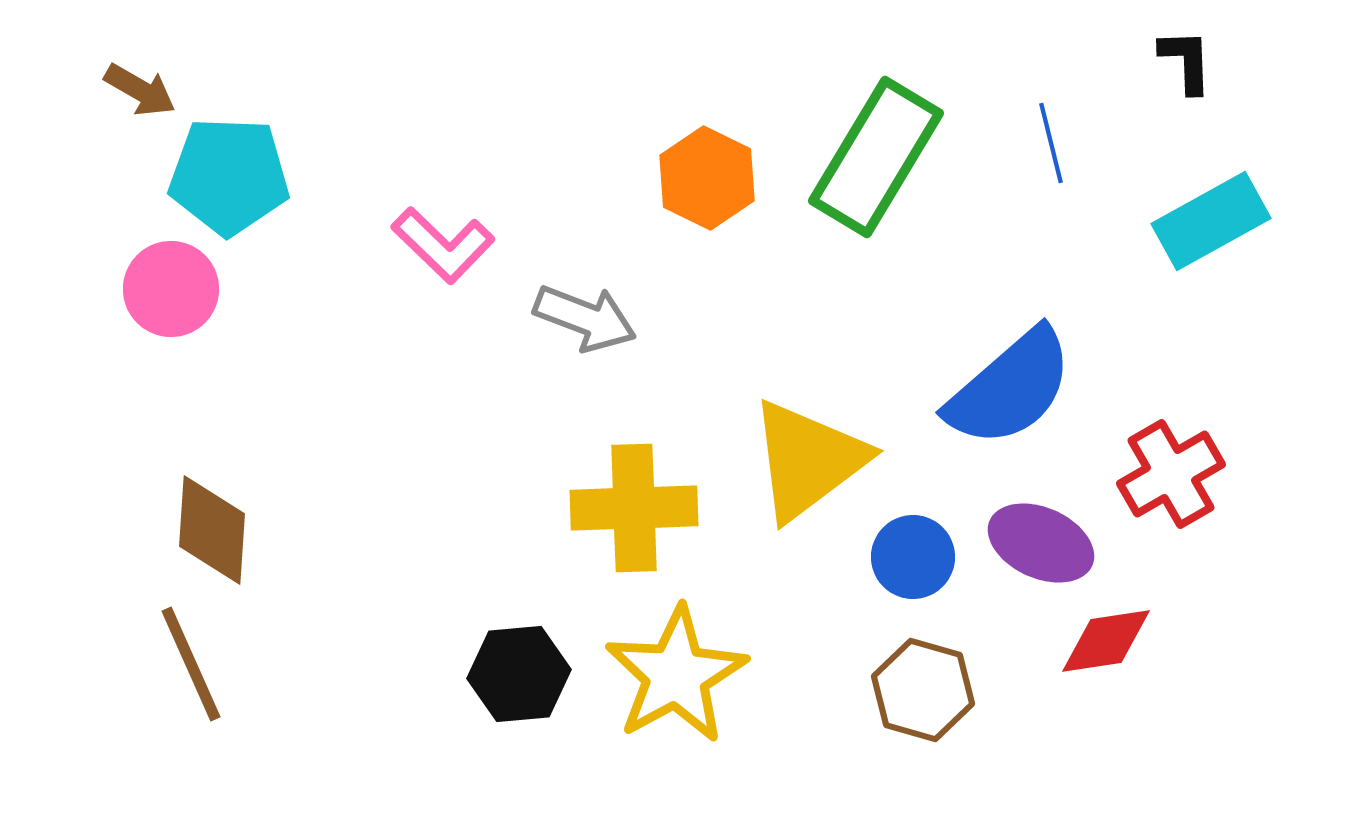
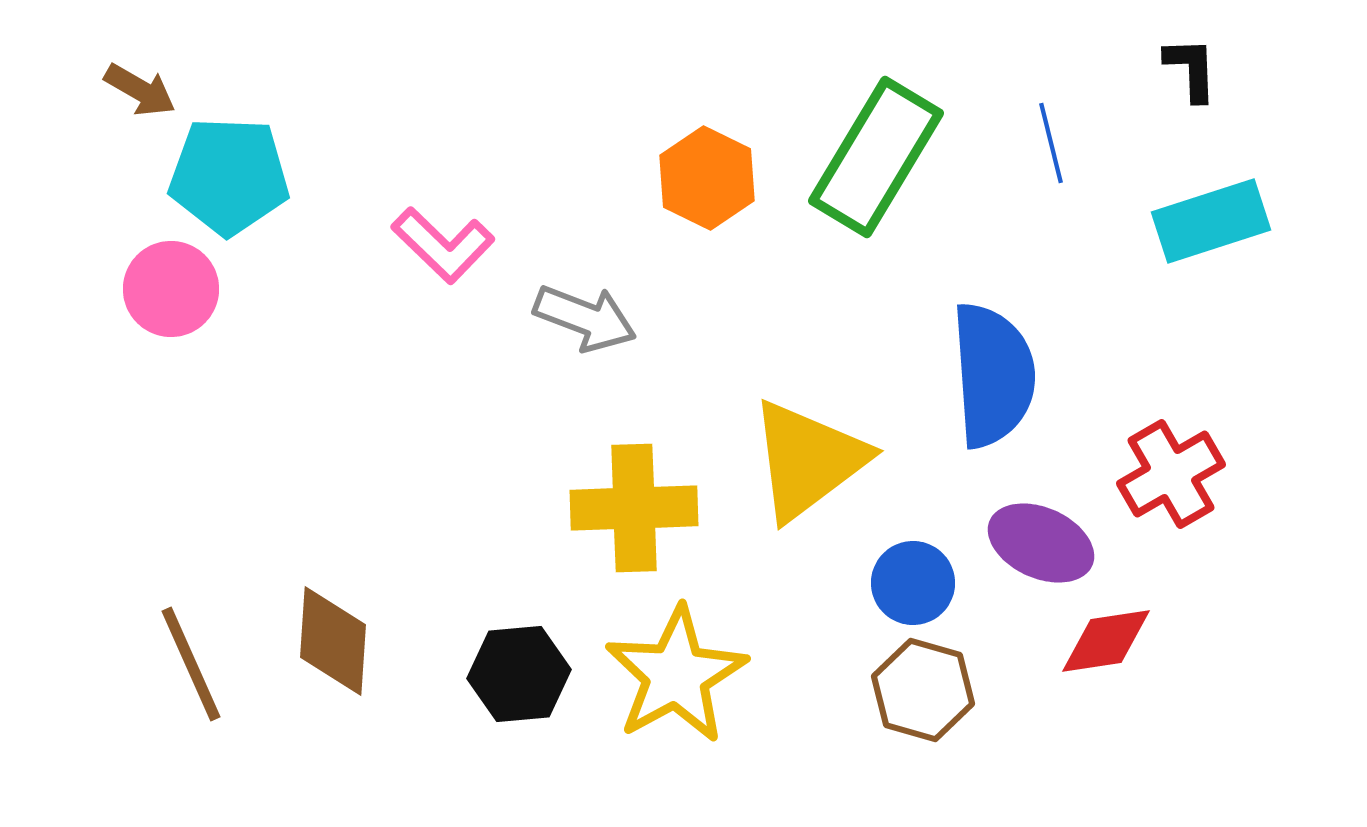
black L-shape: moved 5 px right, 8 px down
cyan rectangle: rotated 11 degrees clockwise
blue semicircle: moved 17 px left, 13 px up; rotated 53 degrees counterclockwise
brown diamond: moved 121 px right, 111 px down
blue circle: moved 26 px down
